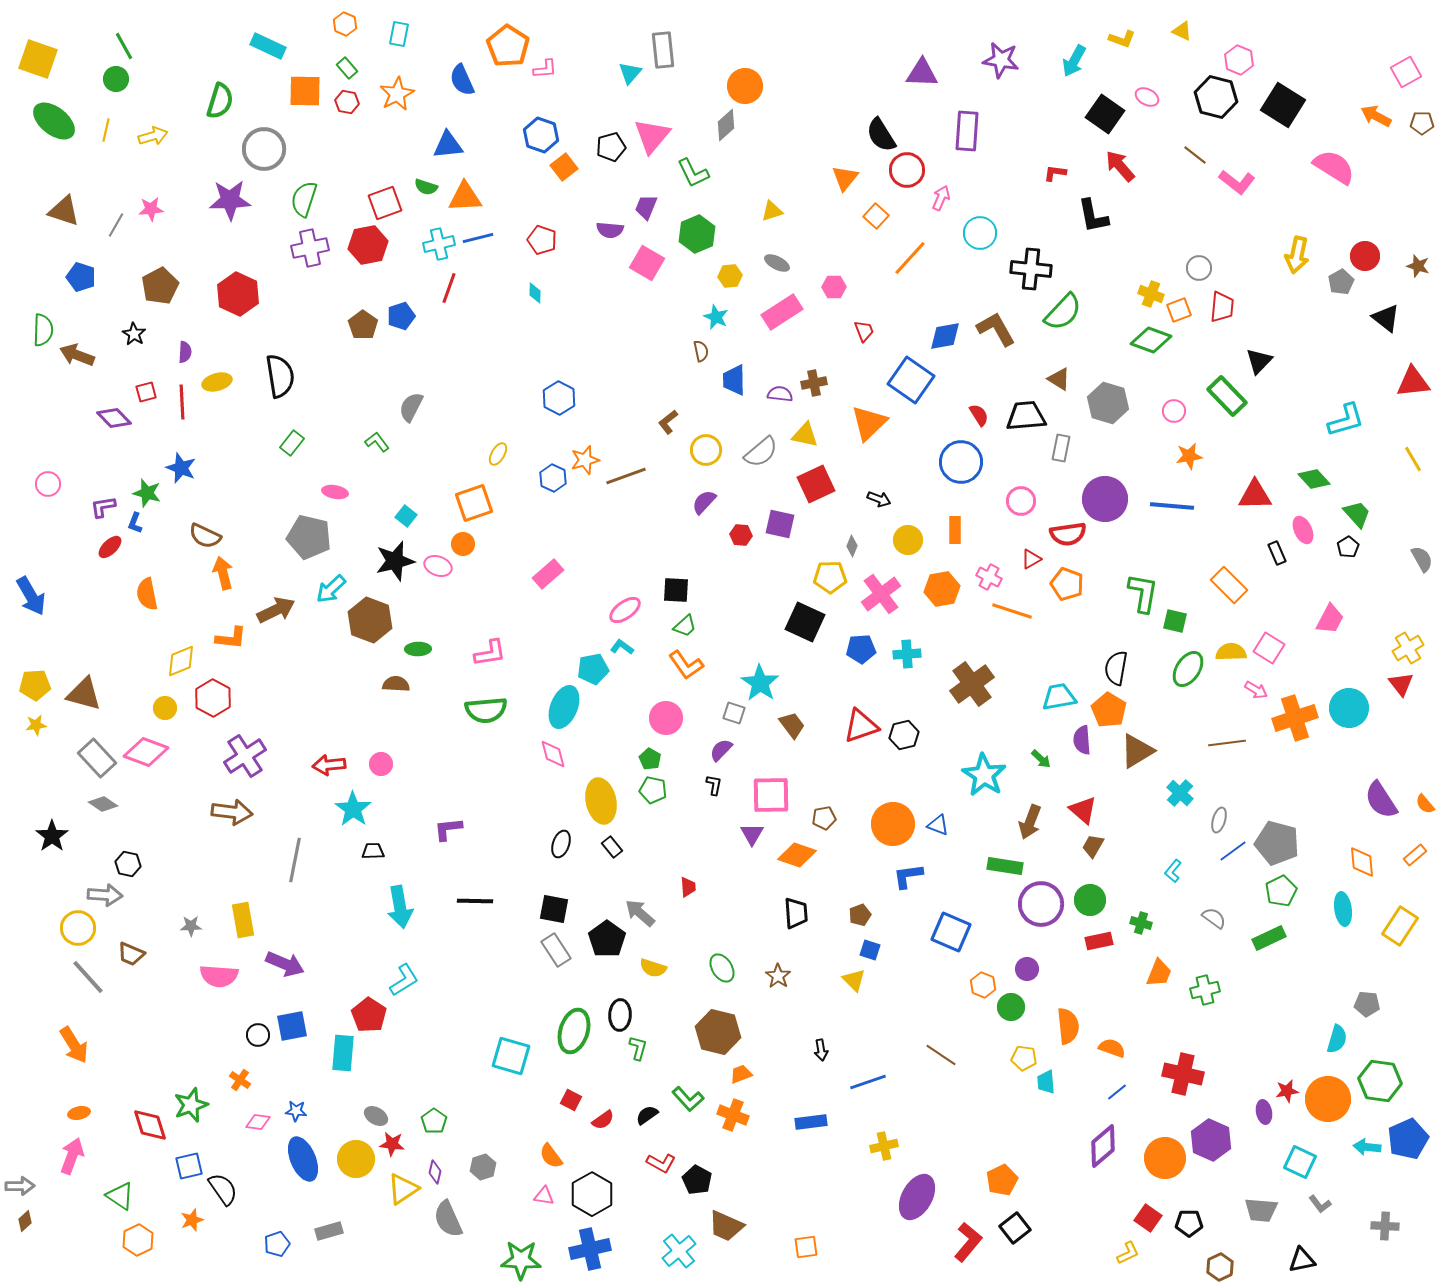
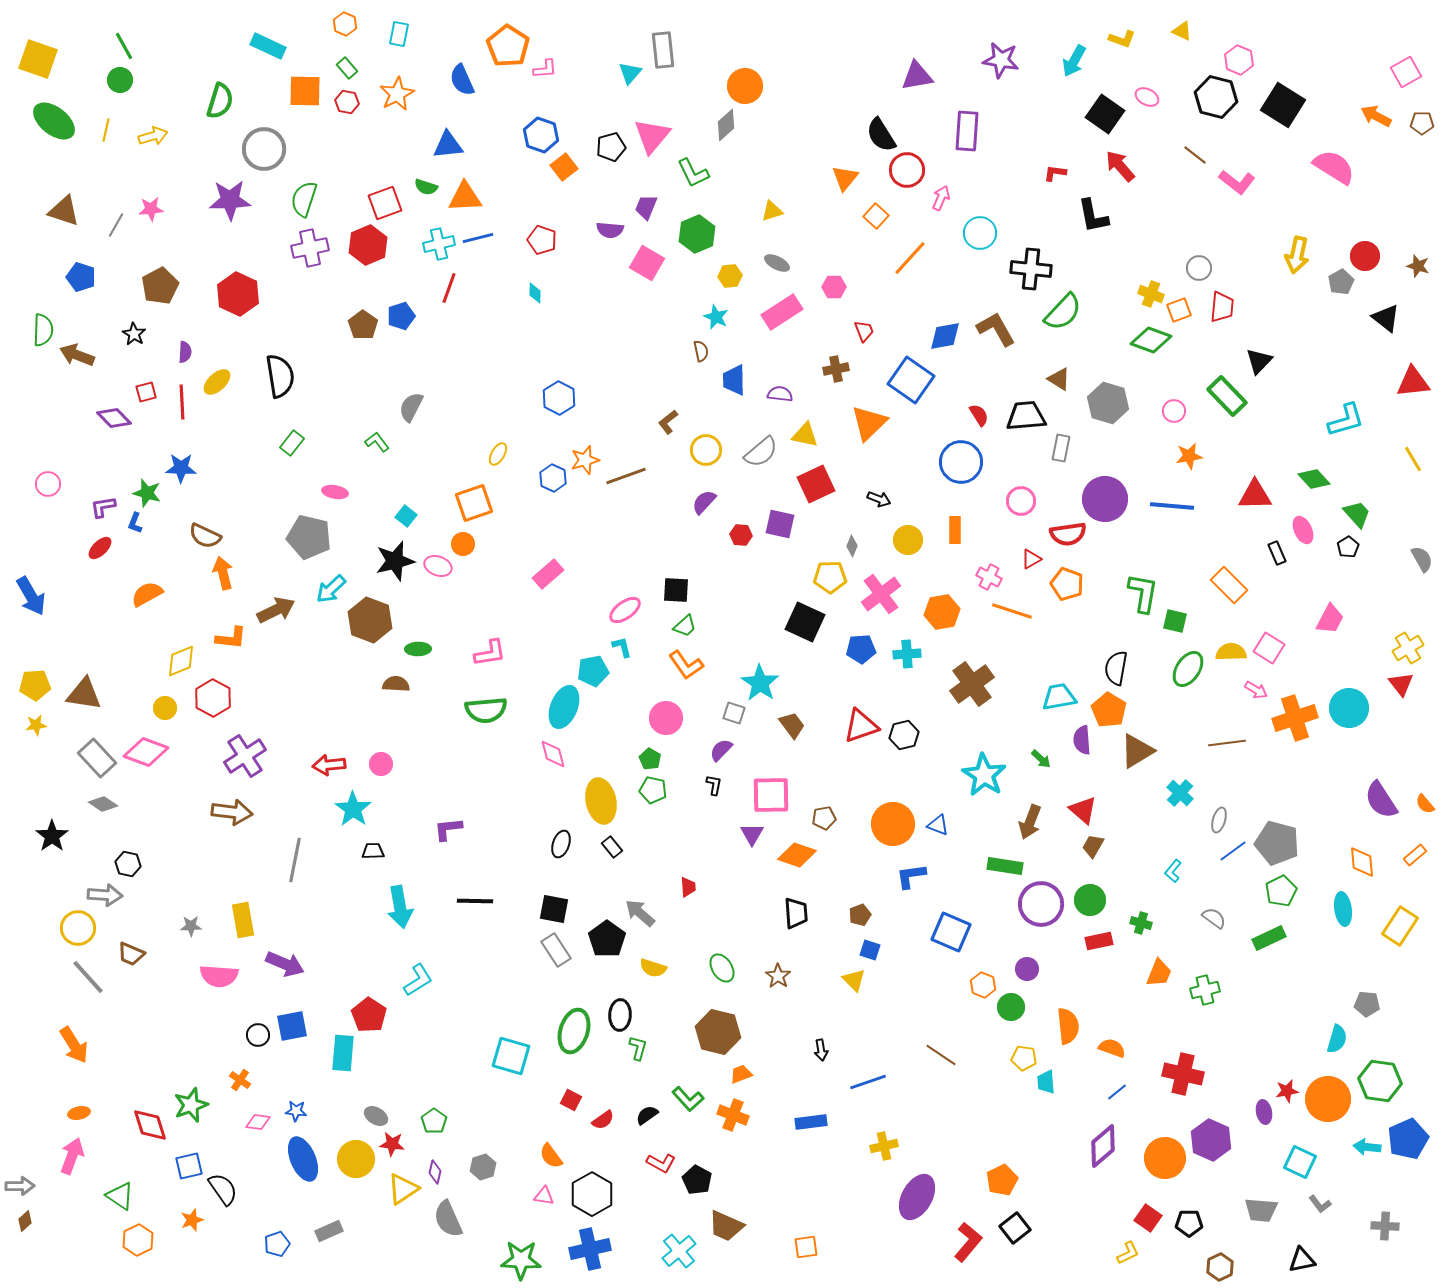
purple triangle at (922, 73): moved 5 px left, 3 px down; rotated 12 degrees counterclockwise
green circle at (116, 79): moved 4 px right, 1 px down
red hexagon at (368, 245): rotated 12 degrees counterclockwise
yellow ellipse at (217, 382): rotated 28 degrees counterclockwise
brown cross at (814, 383): moved 22 px right, 14 px up
blue star at (181, 468): rotated 20 degrees counterclockwise
red ellipse at (110, 547): moved 10 px left, 1 px down
orange hexagon at (942, 589): moved 23 px down
orange semicircle at (147, 594): rotated 72 degrees clockwise
cyan L-shape at (622, 647): rotated 40 degrees clockwise
cyan pentagon at (593, 669): moved 2 px down
brown triangle at (84, 694): rotated 6 degrees counterclockwise
blue L-shape at (908, 876): moved 3 px right
cyan L-shape at (404, 980): moved 14 px right
gray rectangle at (329, 1231): rotated 8 degrees counterclockwise
